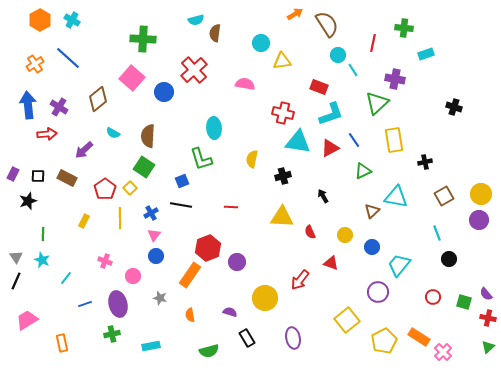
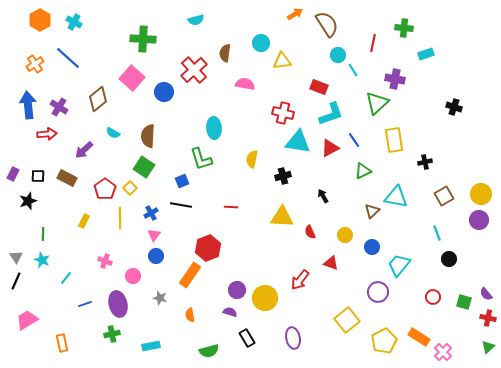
cyan cross at (72, 20): moved 2 px right, 2 px down
brown semicircle at (215, 33): moved 10 px right, 20 px down
purple circle at (237, 262): moved 28 px down
